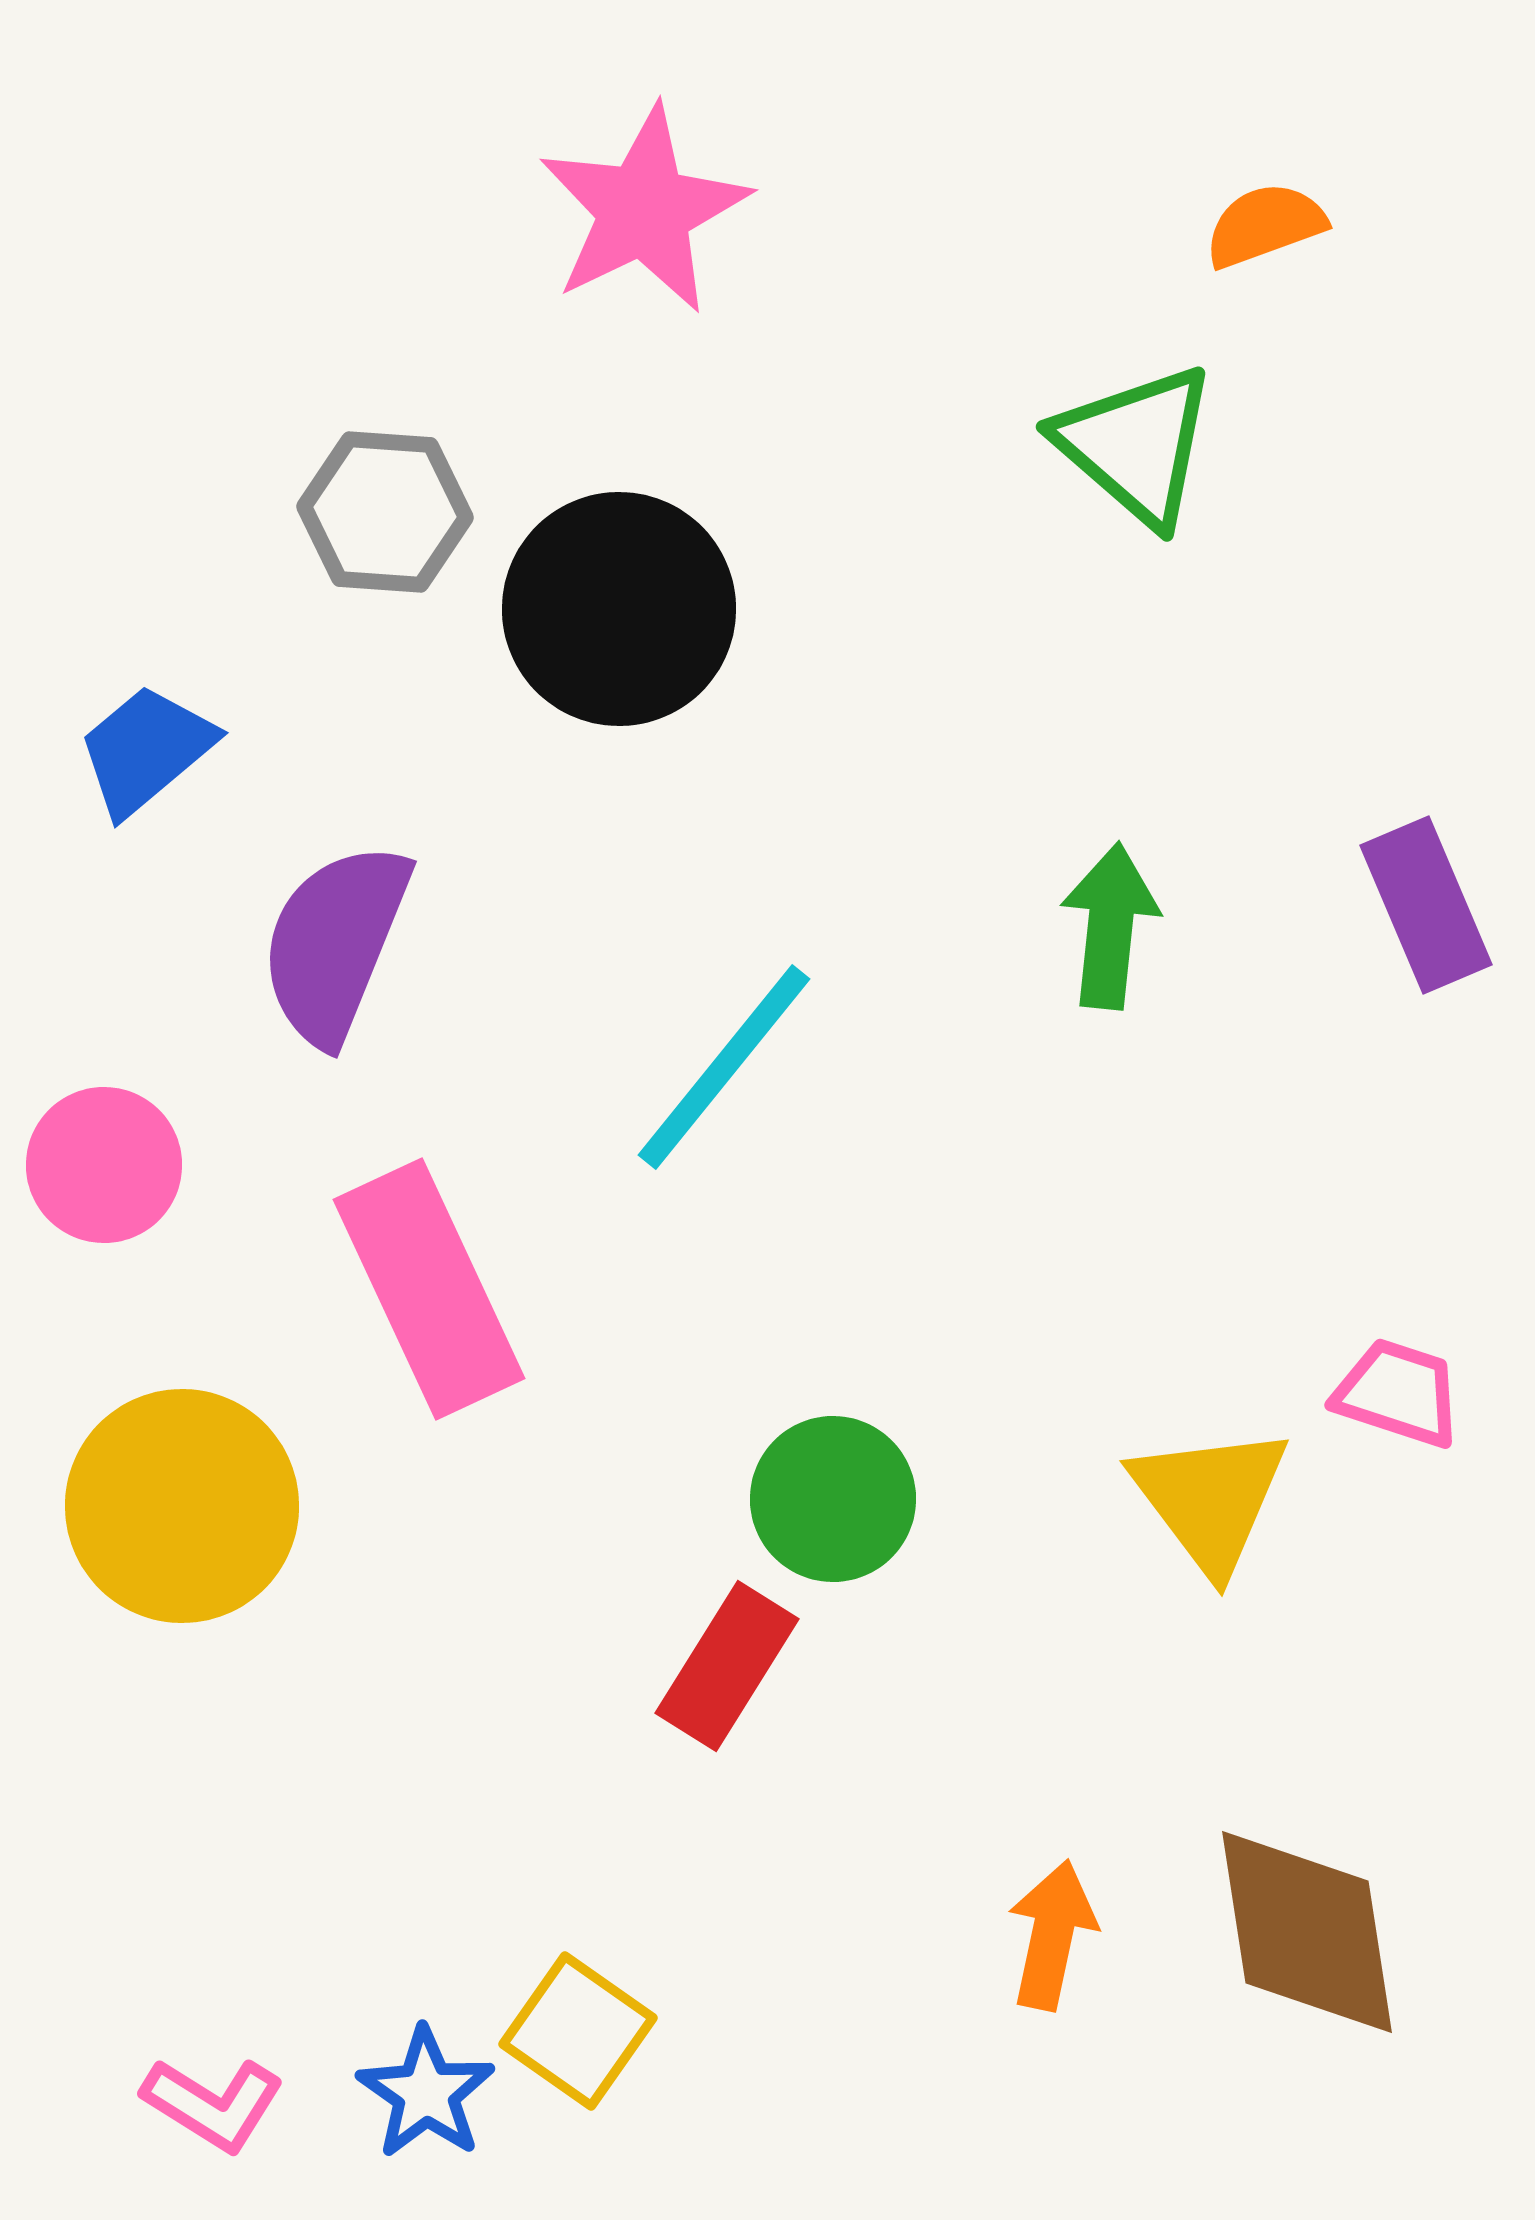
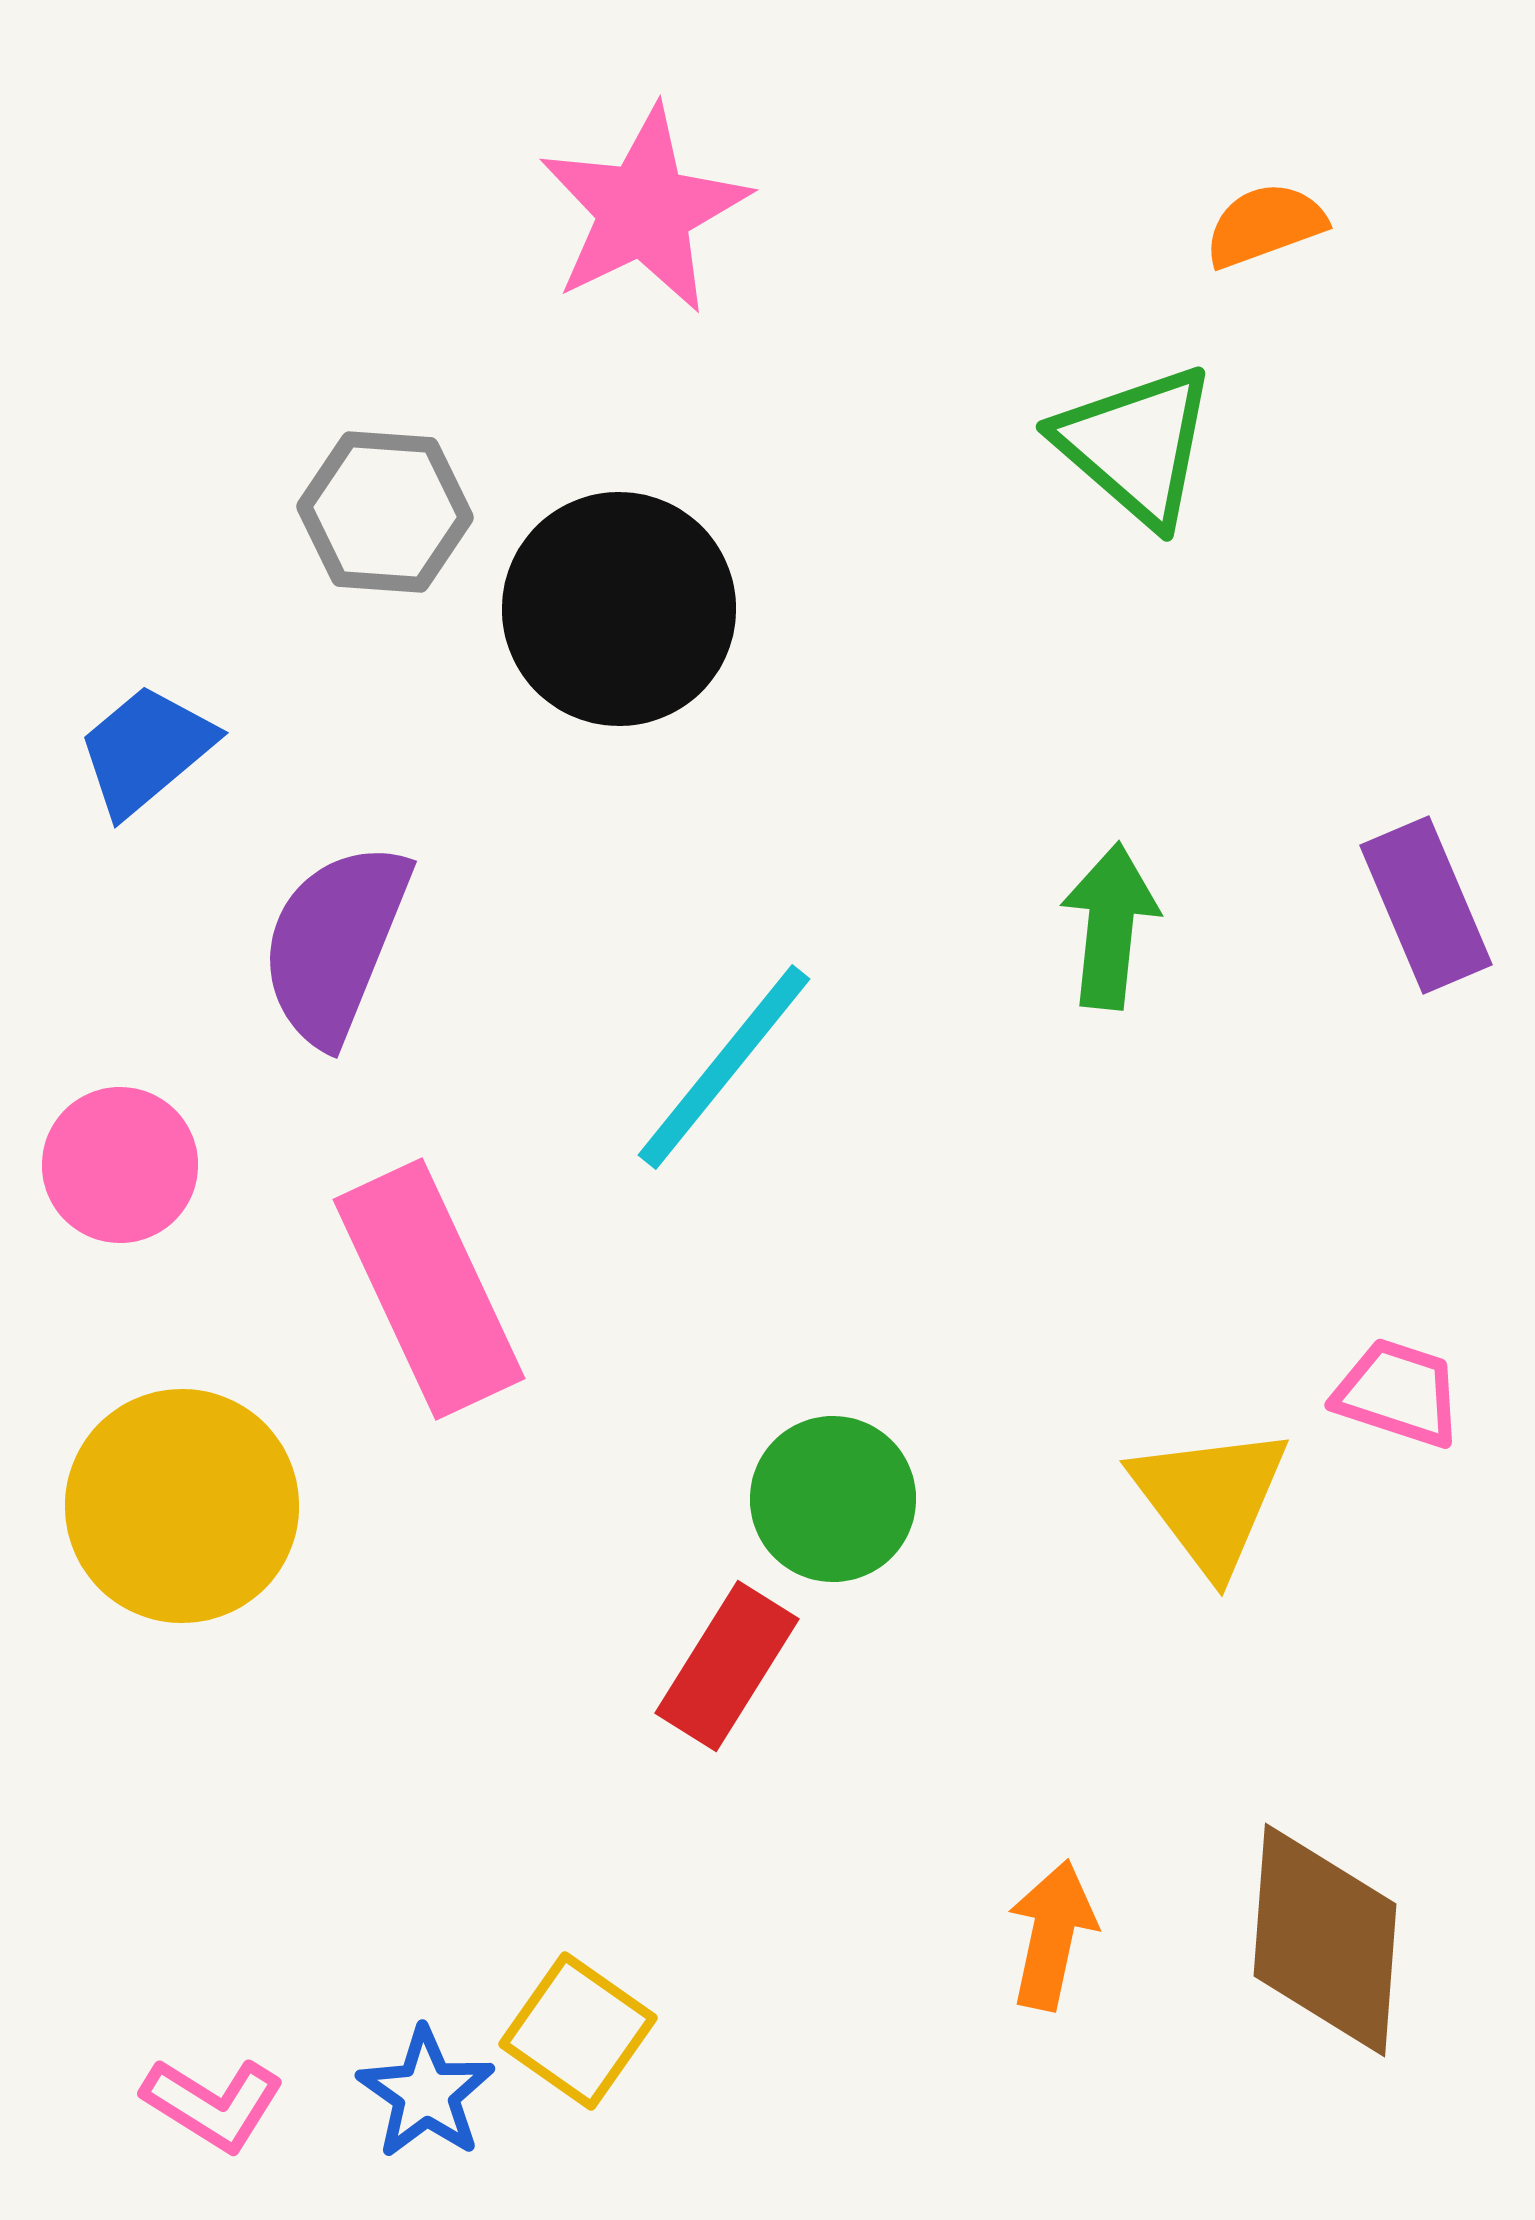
pink circle: moved 16 px right
brown diamond: moved 18 px right, 8 px down; rotated 13 degrees clockwise
